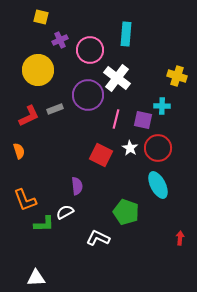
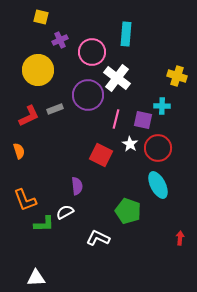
pink circle: moved 2 px right, 2 px down
white star: moved 4 px up
green pentagon: moved 2 px right, 1 px up
